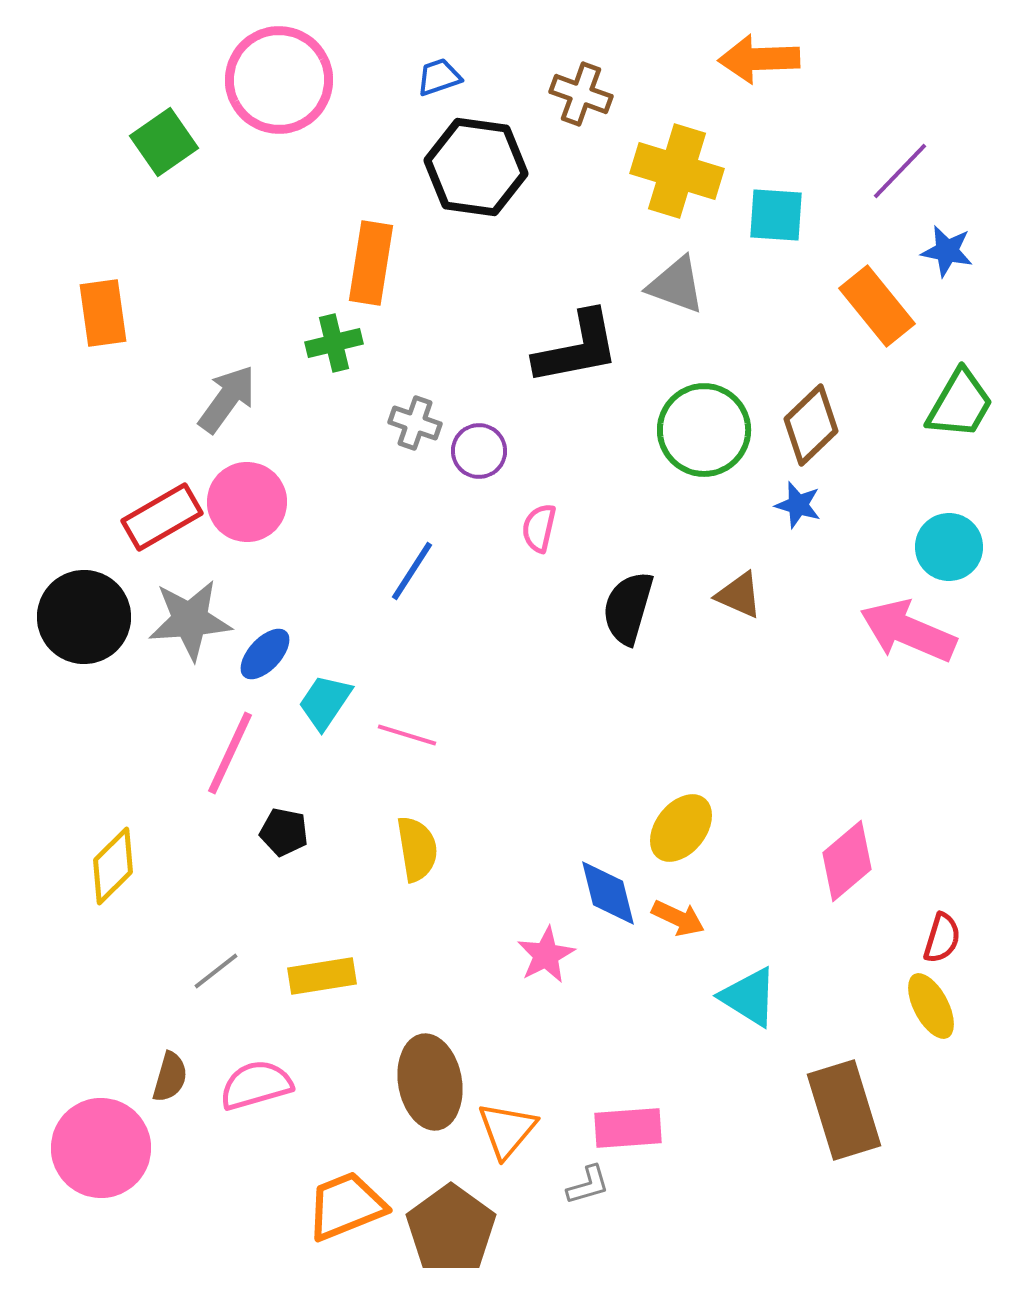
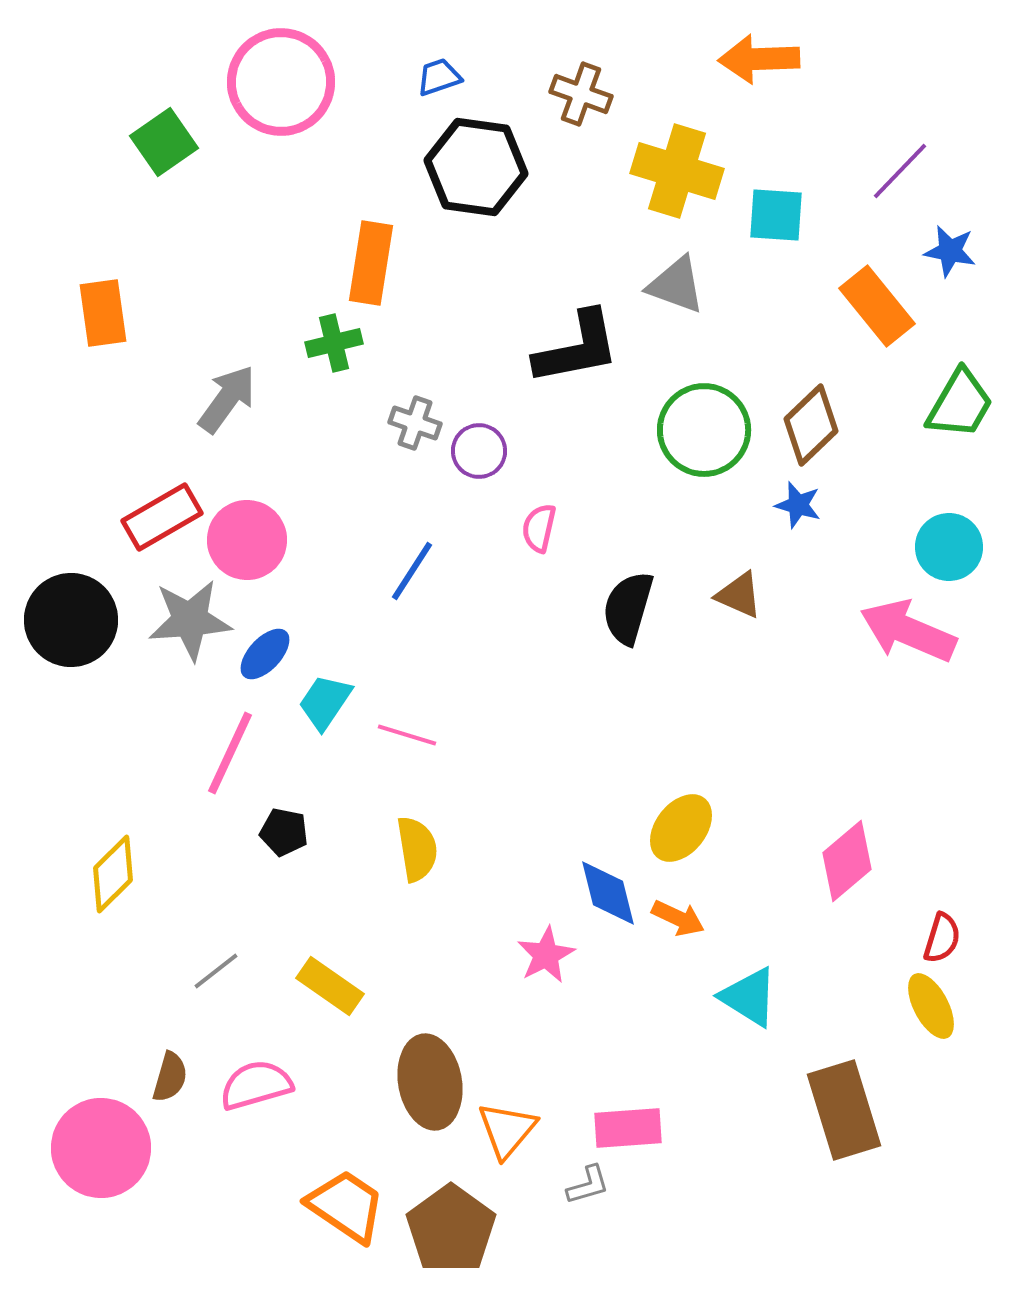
pink circle at (279, 80): moved 2 px right, 2 px down
blue star at (947, 251): moved 3 px right
pink circle at (247, 502): moved 38 px down
black circle at (84, 617): moved 13 px left, 3 px down
yellow diamond at (113, 866): moved 8 px down
yellow rectangle at (322, 976): moved 8 px right, 10 px down; rotated 44 degrees clockwise
orange trapezoid at (346, 1206): rotated 56 degrees clockwise
